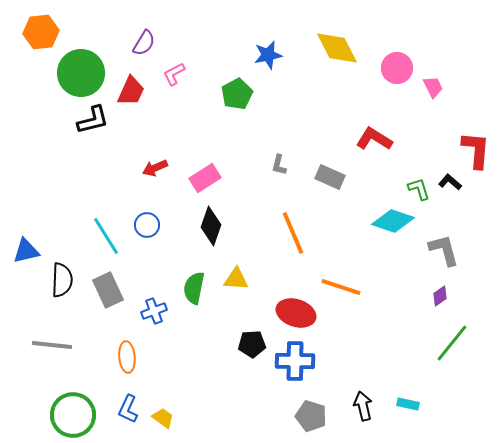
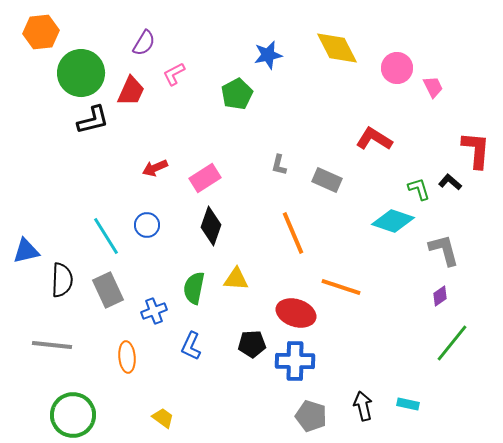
gray rectangle at (330, 177): moved 3 px left, 3 px down
blue L-shape at (128, 409): moved 63 px right, 63 px up
